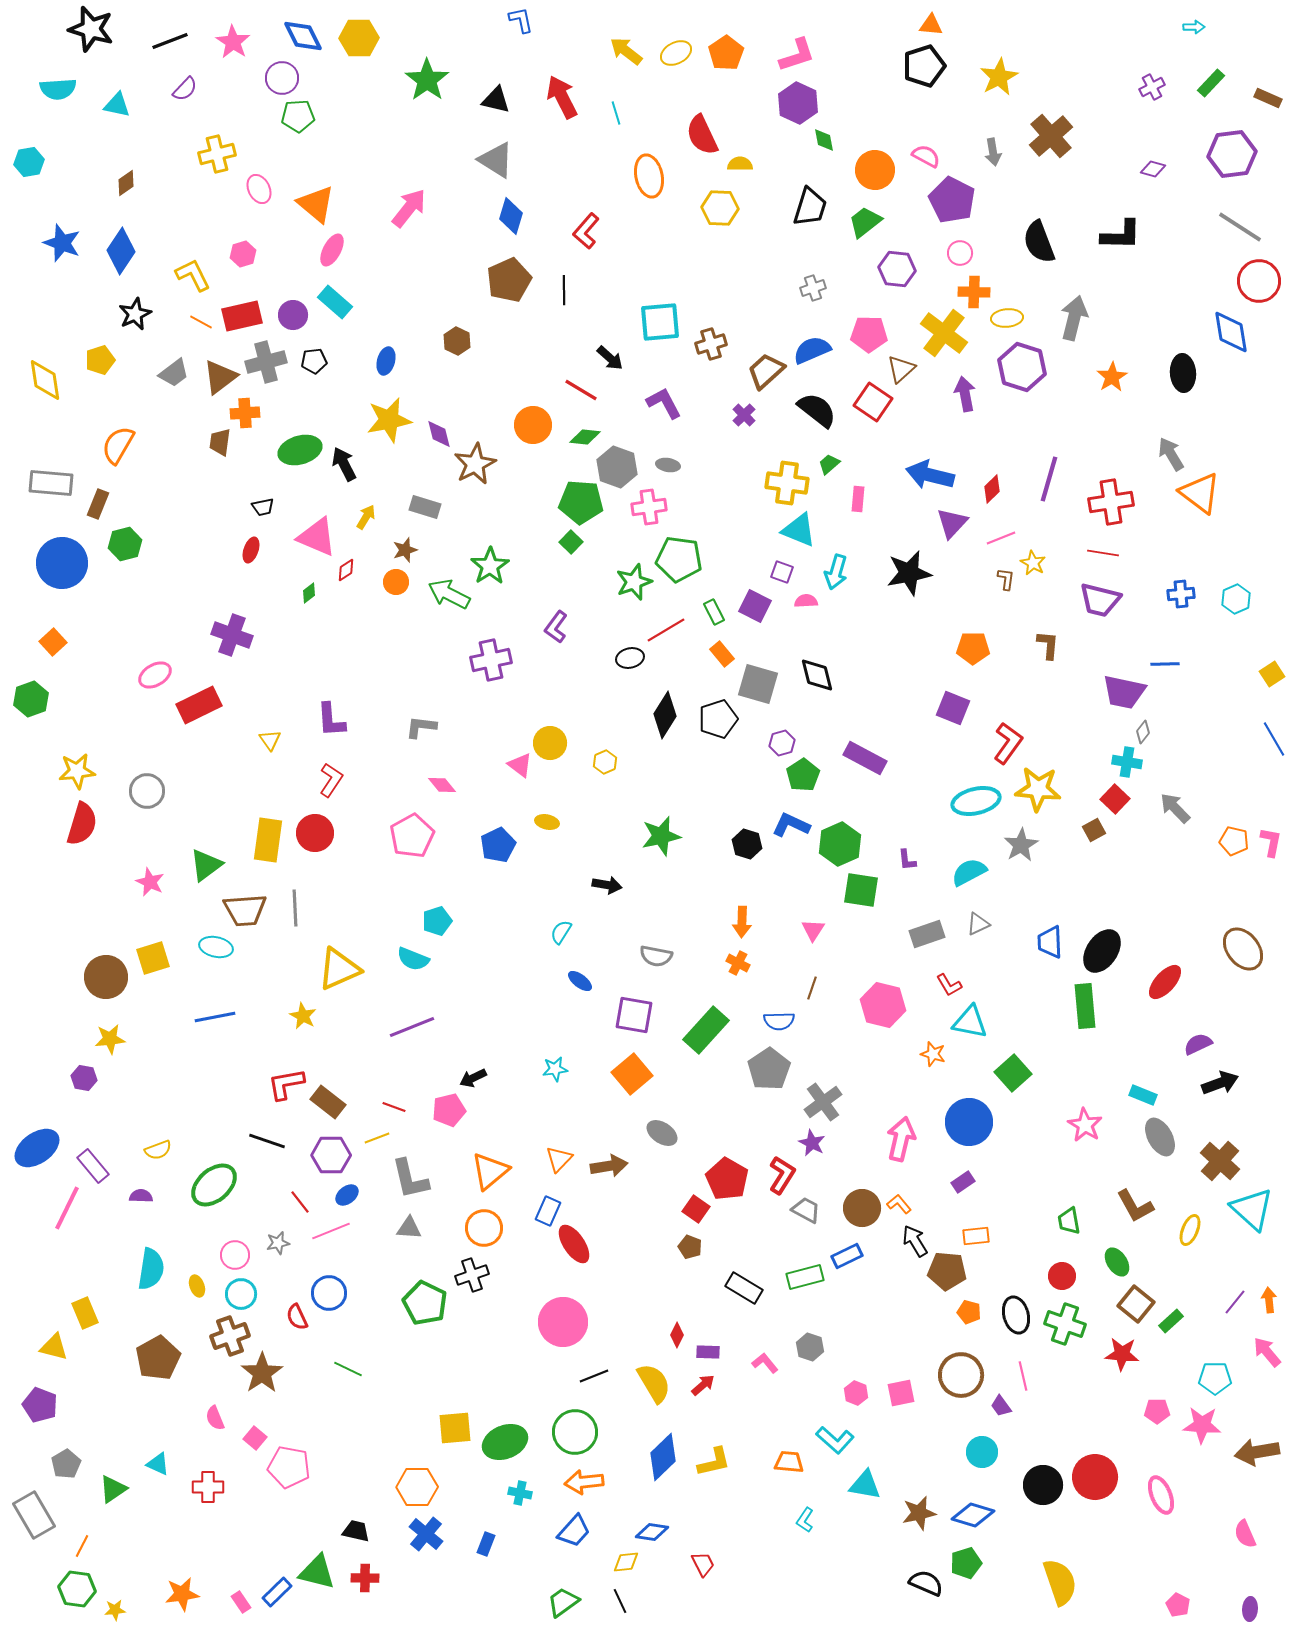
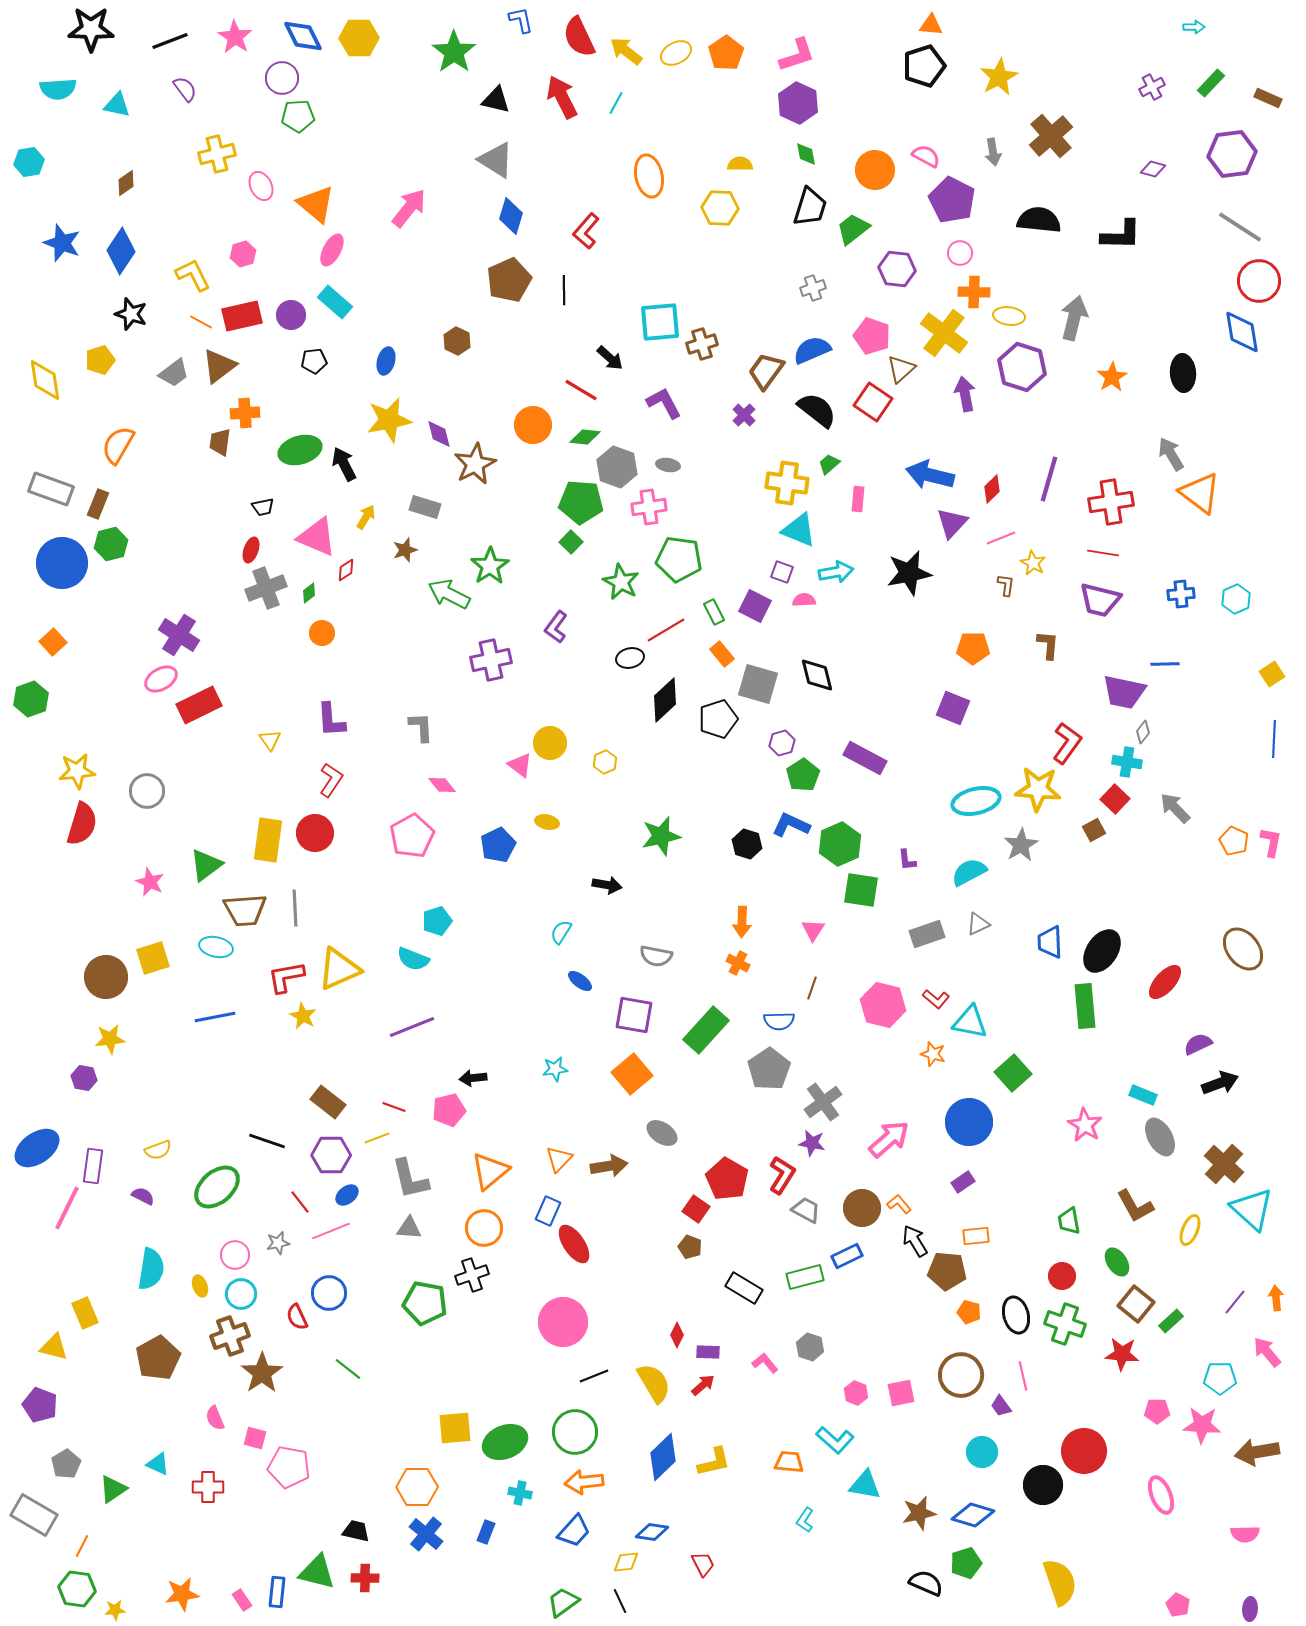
black star at (91, 29): rotated 15 degrees counterclockwise
pink star at (233, 42): moved 2 px right, 5 px up
green star at (427, 80): moved 27 px right, 28 px up
purple semicircle at (185, 89): rotated 80 degrees counterclockwise
cyan line at (616, 113): moved 10 px up; rotated 45 degrees clockwise
red semicircle at (702, 135): moved 123 px left, 98 px up
green diamond at (824, 140): moved 18 px left, 14 px down
pink ellipse at (259, 189): moved 2 px right, 3 px up
green trapezoid at (865, 222): moved 12 px left, 7 px down
black semicircle at (1039, 242): moved 22 px up; rotated 117 degrees clockwise
black star at (135, 314): moved 4 px left; rotated 28 degrees counterclockwise
purple circle at (293, 315): moved 2 px left
yellow ellipse at (1007, 318): moved 2 px right, 2 px up; rotated 12 degrees clockwise
blue diamond at (1231, 332): moved 11 px right
pink pentagon at (869, 334): moved 3 px right, 2 px down; rotated 18 degrees clockwise
brown cross at (711, 344): moved 9 px left
gray cross at (266, 362): moved 226 px down; rotated 6 degrees counterclockwise
brown trapezoid at (766, 371): rotated 12 degrees counterclockwise
brown triangle at (220, 377): moved 1 px left, 11 px up
gray rectangle at (51, 483): moved 6 px down; rotated 15 degrees clockwise
green hexagon at (125, 544): moved 14 px left
cyan arrow at (836, 572): rotated 116 degrees counterclockwise
brown L-shape at (1006, 579): moved 6 px down
orange circle at (396, 582): moved 74 px left, 51 px down
green star at (634, 582): moved 13 px left; rotated 24 degrees counterclockwise
pink semicircle at (806, 601): moved 2 px left, 1 px up
purple cross at (232, 635): moved 53 px left; rotated 12 degrees clockwise
pink ellipse at (155, 675): moved 6 px right, 4 px down
black diamond at (665, 715): moved 15 px up; rotated 15 degrees clockwise
gray L-shape at (421, 727): rotated 80 degrees clockwise
blue line at (1274, 739): rotated 33 degrees clockwise
red L-shape at (1008, 743): moved 59 px right
orange pentagon at (1234, 841): rotated 12 degrees clockwise
red L-shape at (949, 985): moved 13 px left, 14 px down; rotated 20 degrees counterclockwise
black arrow at (473, 1078): rotated 20 degrees clockwise
red L-shape at (286, 1084): moved 107 px up
pink arrow at (901, 1139): moved 12 px left; rotated 36 degrees clockwise
purple star at (812, 1143): rotated 16 degrees counterclockwise
brown cross at (1220, 1161): moved 4 px right, 3 px down
purple rectangle at (93, 1166): rotated 48 degrees clockwise
green ellipse at (214, 1185): moved 3 px right, 2 px down
purple semicircle at (141, 1196): moved 2 px right; rotated 25 degrees clockwise
yellow ellipse at (197, 1286): moved 3 px right
orange arrow at (1269, 1300): moved 7 px right, 2 px up
green pentagon at (425, 1303): rotated 15 degrees counterclockwise
green line at (348, 1369): rotated 12 degrees clockwise
cyan pentagon at (1215, 1378): moved 5 px right
pink square at (255, 1438): rotated 25 degrees counterclockwise
red circle at (1095, 1477): moved 11 px left, 26 px up
gray rectangle at (34, 1515): rotated 30 degrees counterclockwise
pink semicircle at (1245, 1534): rotated 68 degrees counterclockwise
blue rectangle at (486, 1544): moved 12 px up
blue rectangle at (277, 1592): rotated 40 degrees counterclockwise
pink rectangle at (241, 1602): moved 1 px right, 2 px up
